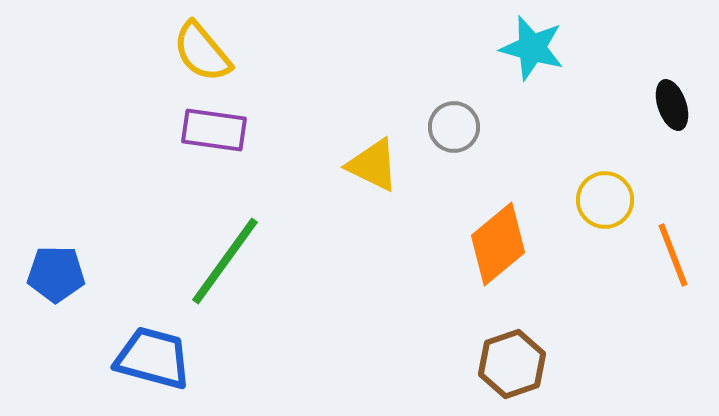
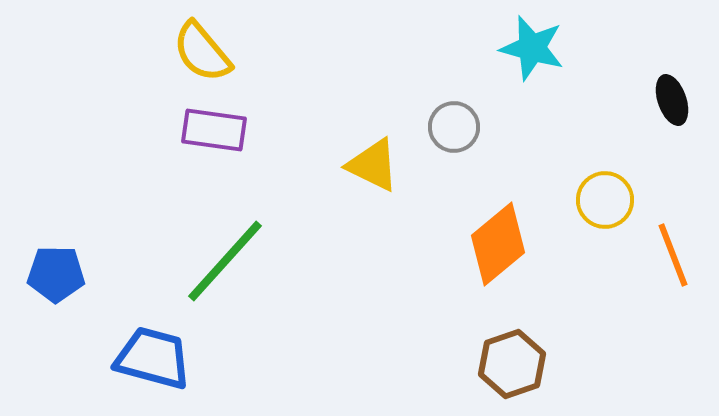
black ellipse: moved 5 px up
green line: rotated 6 degrees clockwise
